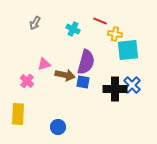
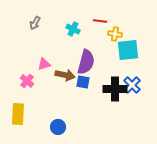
red line: rotated 16 degrees counterclockwise
